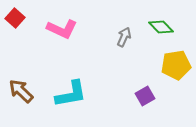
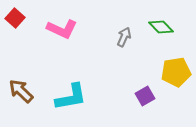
yellow pentagon: moved 7 px down
cyan L-shape: moved 3 px down
